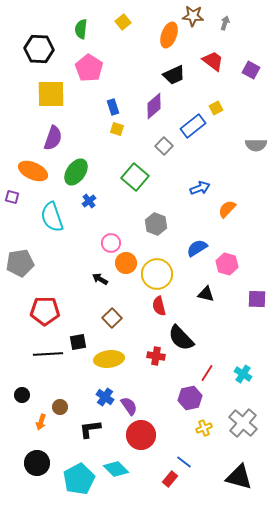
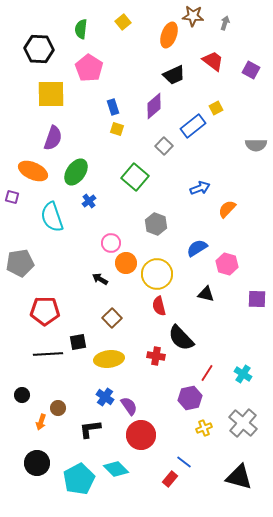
brown circle at (60, 407): moved 2 px left, 1 px down
